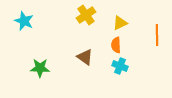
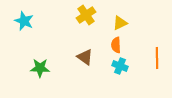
orange line: moved 23 px down
